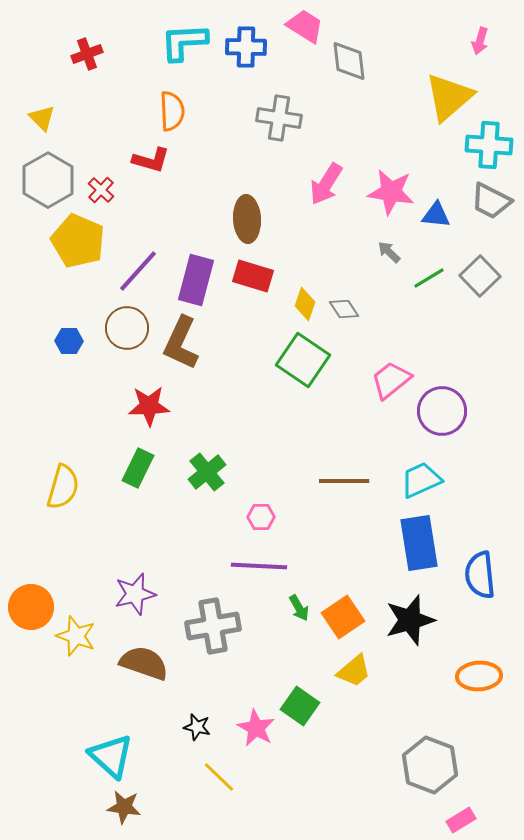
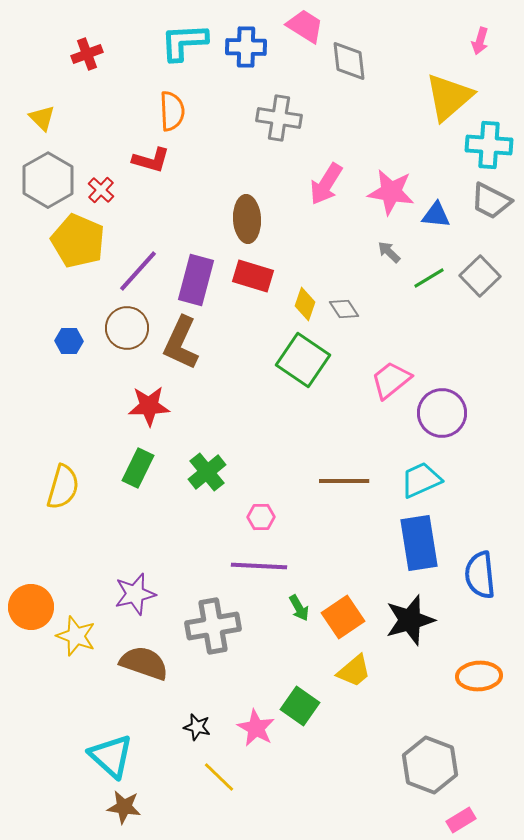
purple circle at (442, 411): moved 2 px down
